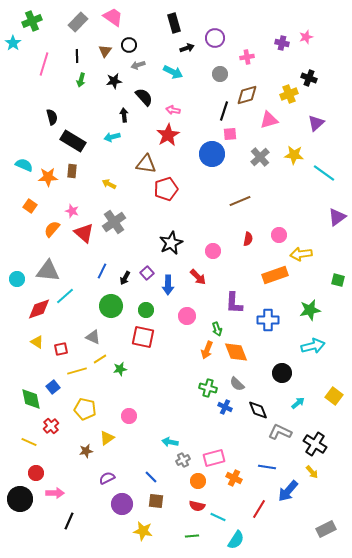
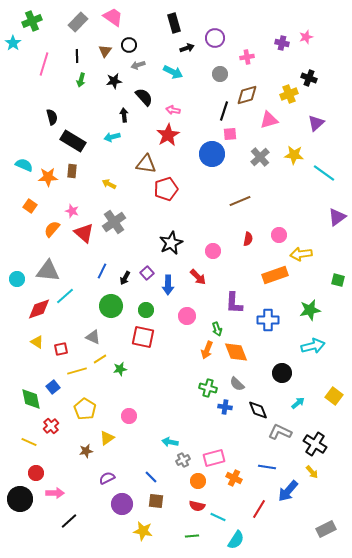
blue cross at (225, 407): rotated 16 degrees counterclockwise
yellow pentagon at (85, 409): rotated 20 degrees clockwise
black line at (69, 521): rotated 24 degrees clockwise
